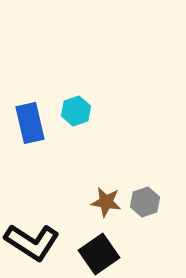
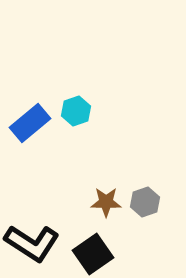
blue rectangle: rotated 63 degrees clockwise
brown star: rotated 8 degrees counterclockwise
black L-shape: moved 1 px down
black square: moved 6 px left
